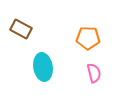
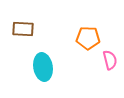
brown rectangle: moved 2 px right; rotated 25 degrees counterclockwise
pink semicircle: moved 16 px right, 13 px up
